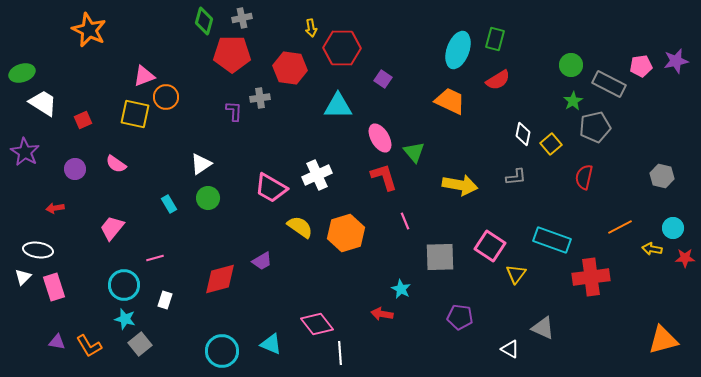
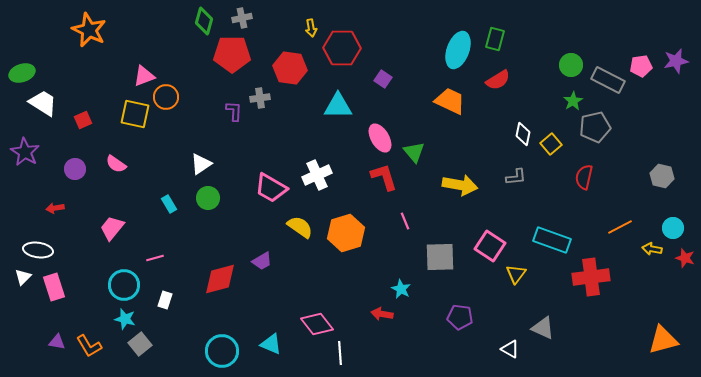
gray rectangle at (609, 84): moved 1 px left, 4 px up
red star at (685, 258): rotated 18 degrees clockwise
